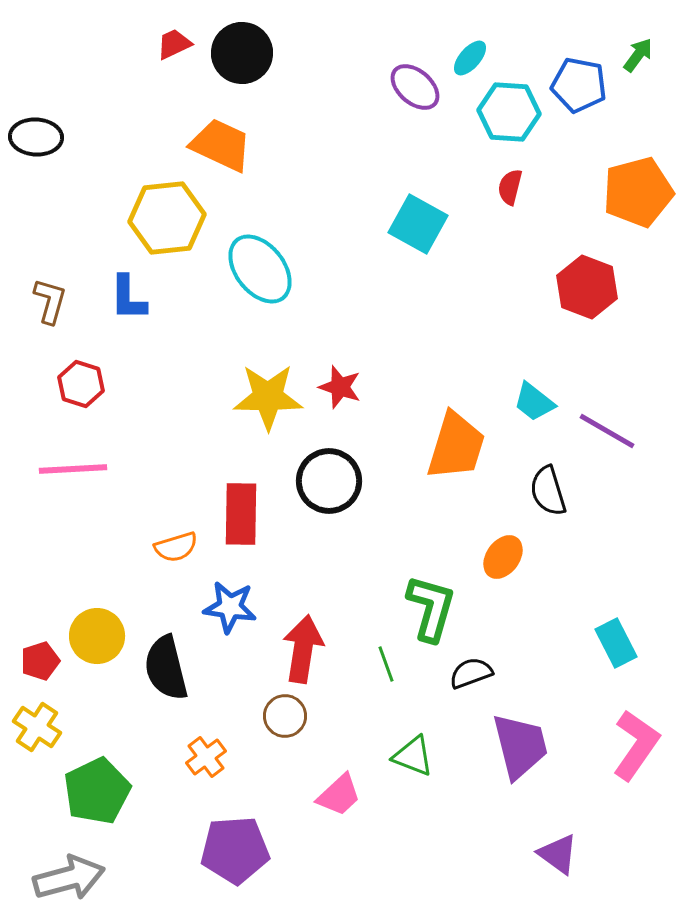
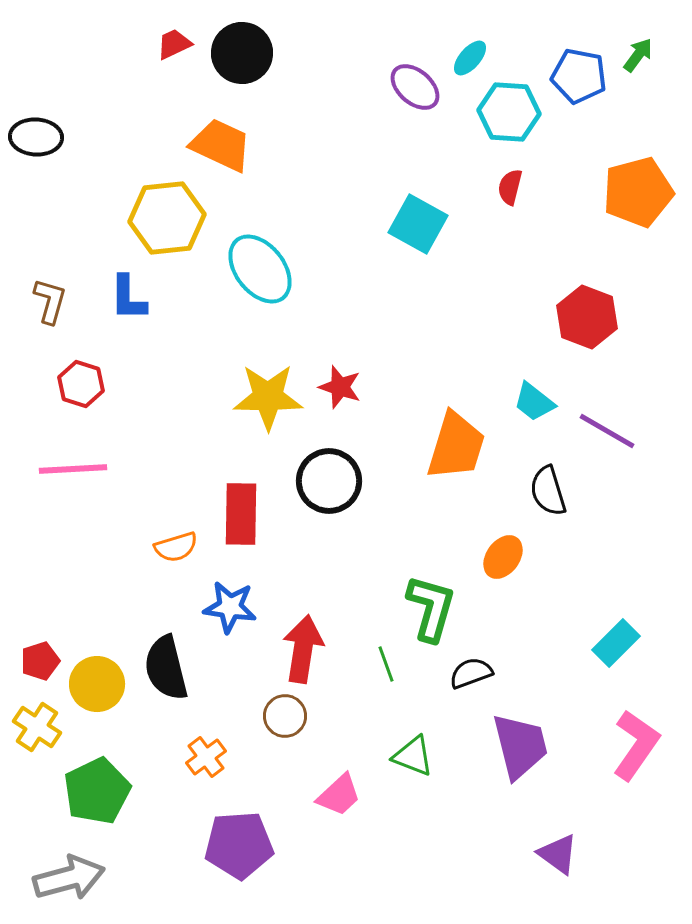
blue pentagon at (579, 85): moved 9 px up
red hexagon at (587, 287): moved 30 px down
yellow circle at (97, 636): moved 48 px down
cyan rectangle at (616, 643): rotated 72 degrees clockwise
purple pentagon at (235, 850): moved 4 px right, 5 px up
